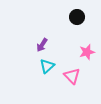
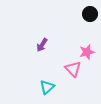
black circle: moved 13 px right, 3 px up
cyan triangle: moved 21 px down
pink triangle: moved 1 px right, 7 px up
